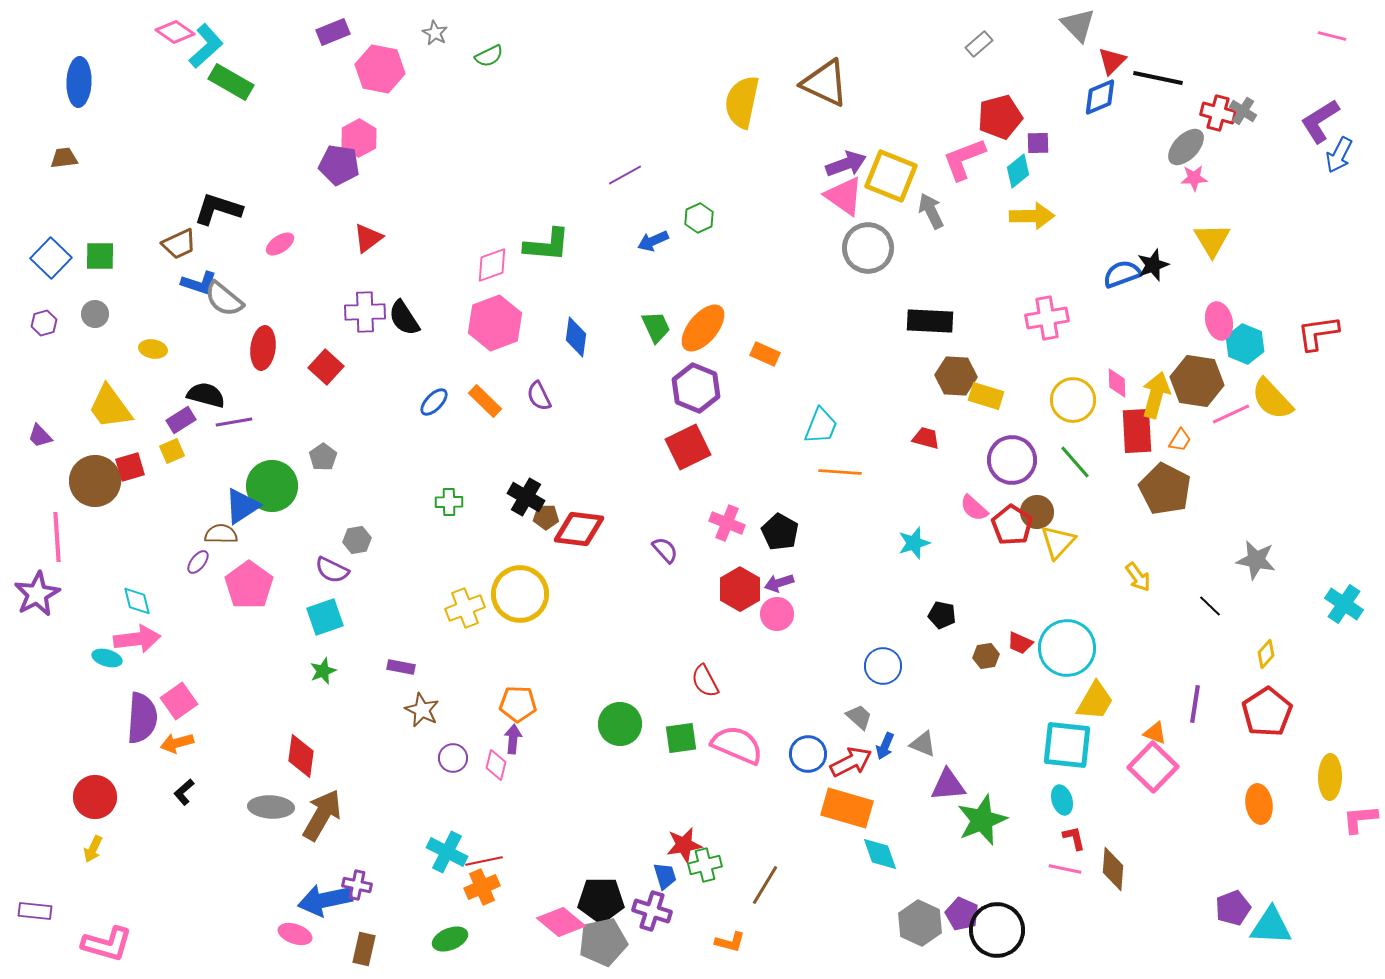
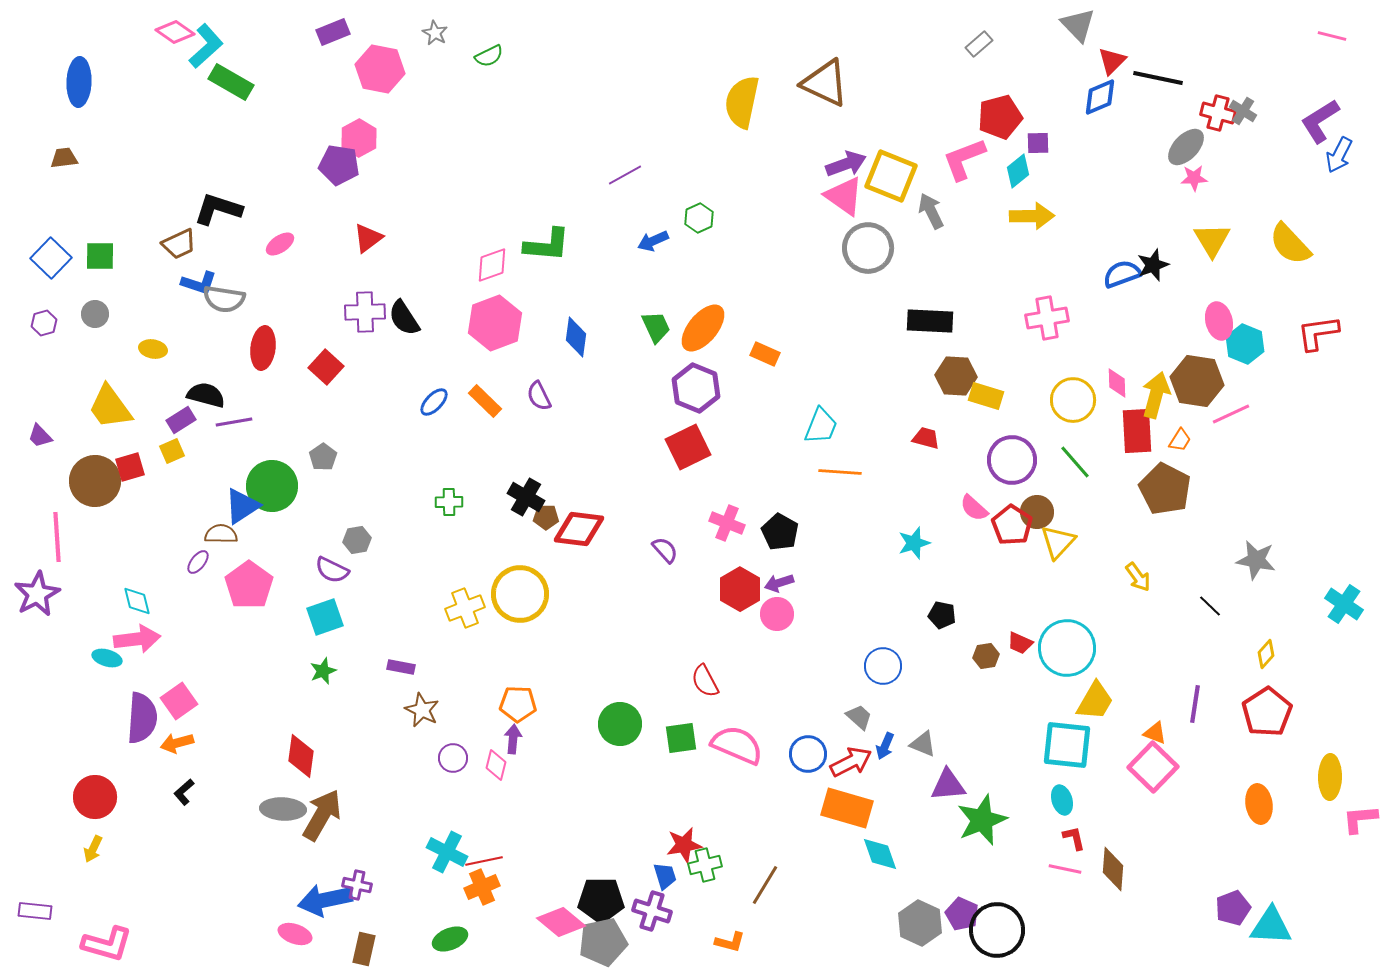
gray semicircle at (224, 299): rotated 30 degrees counterclockwise
yellow semicircle at (1272, 399): moved 18 px right, 155 px up
gray ellipse at (271, 807): moved 12 px right, 2 px down
